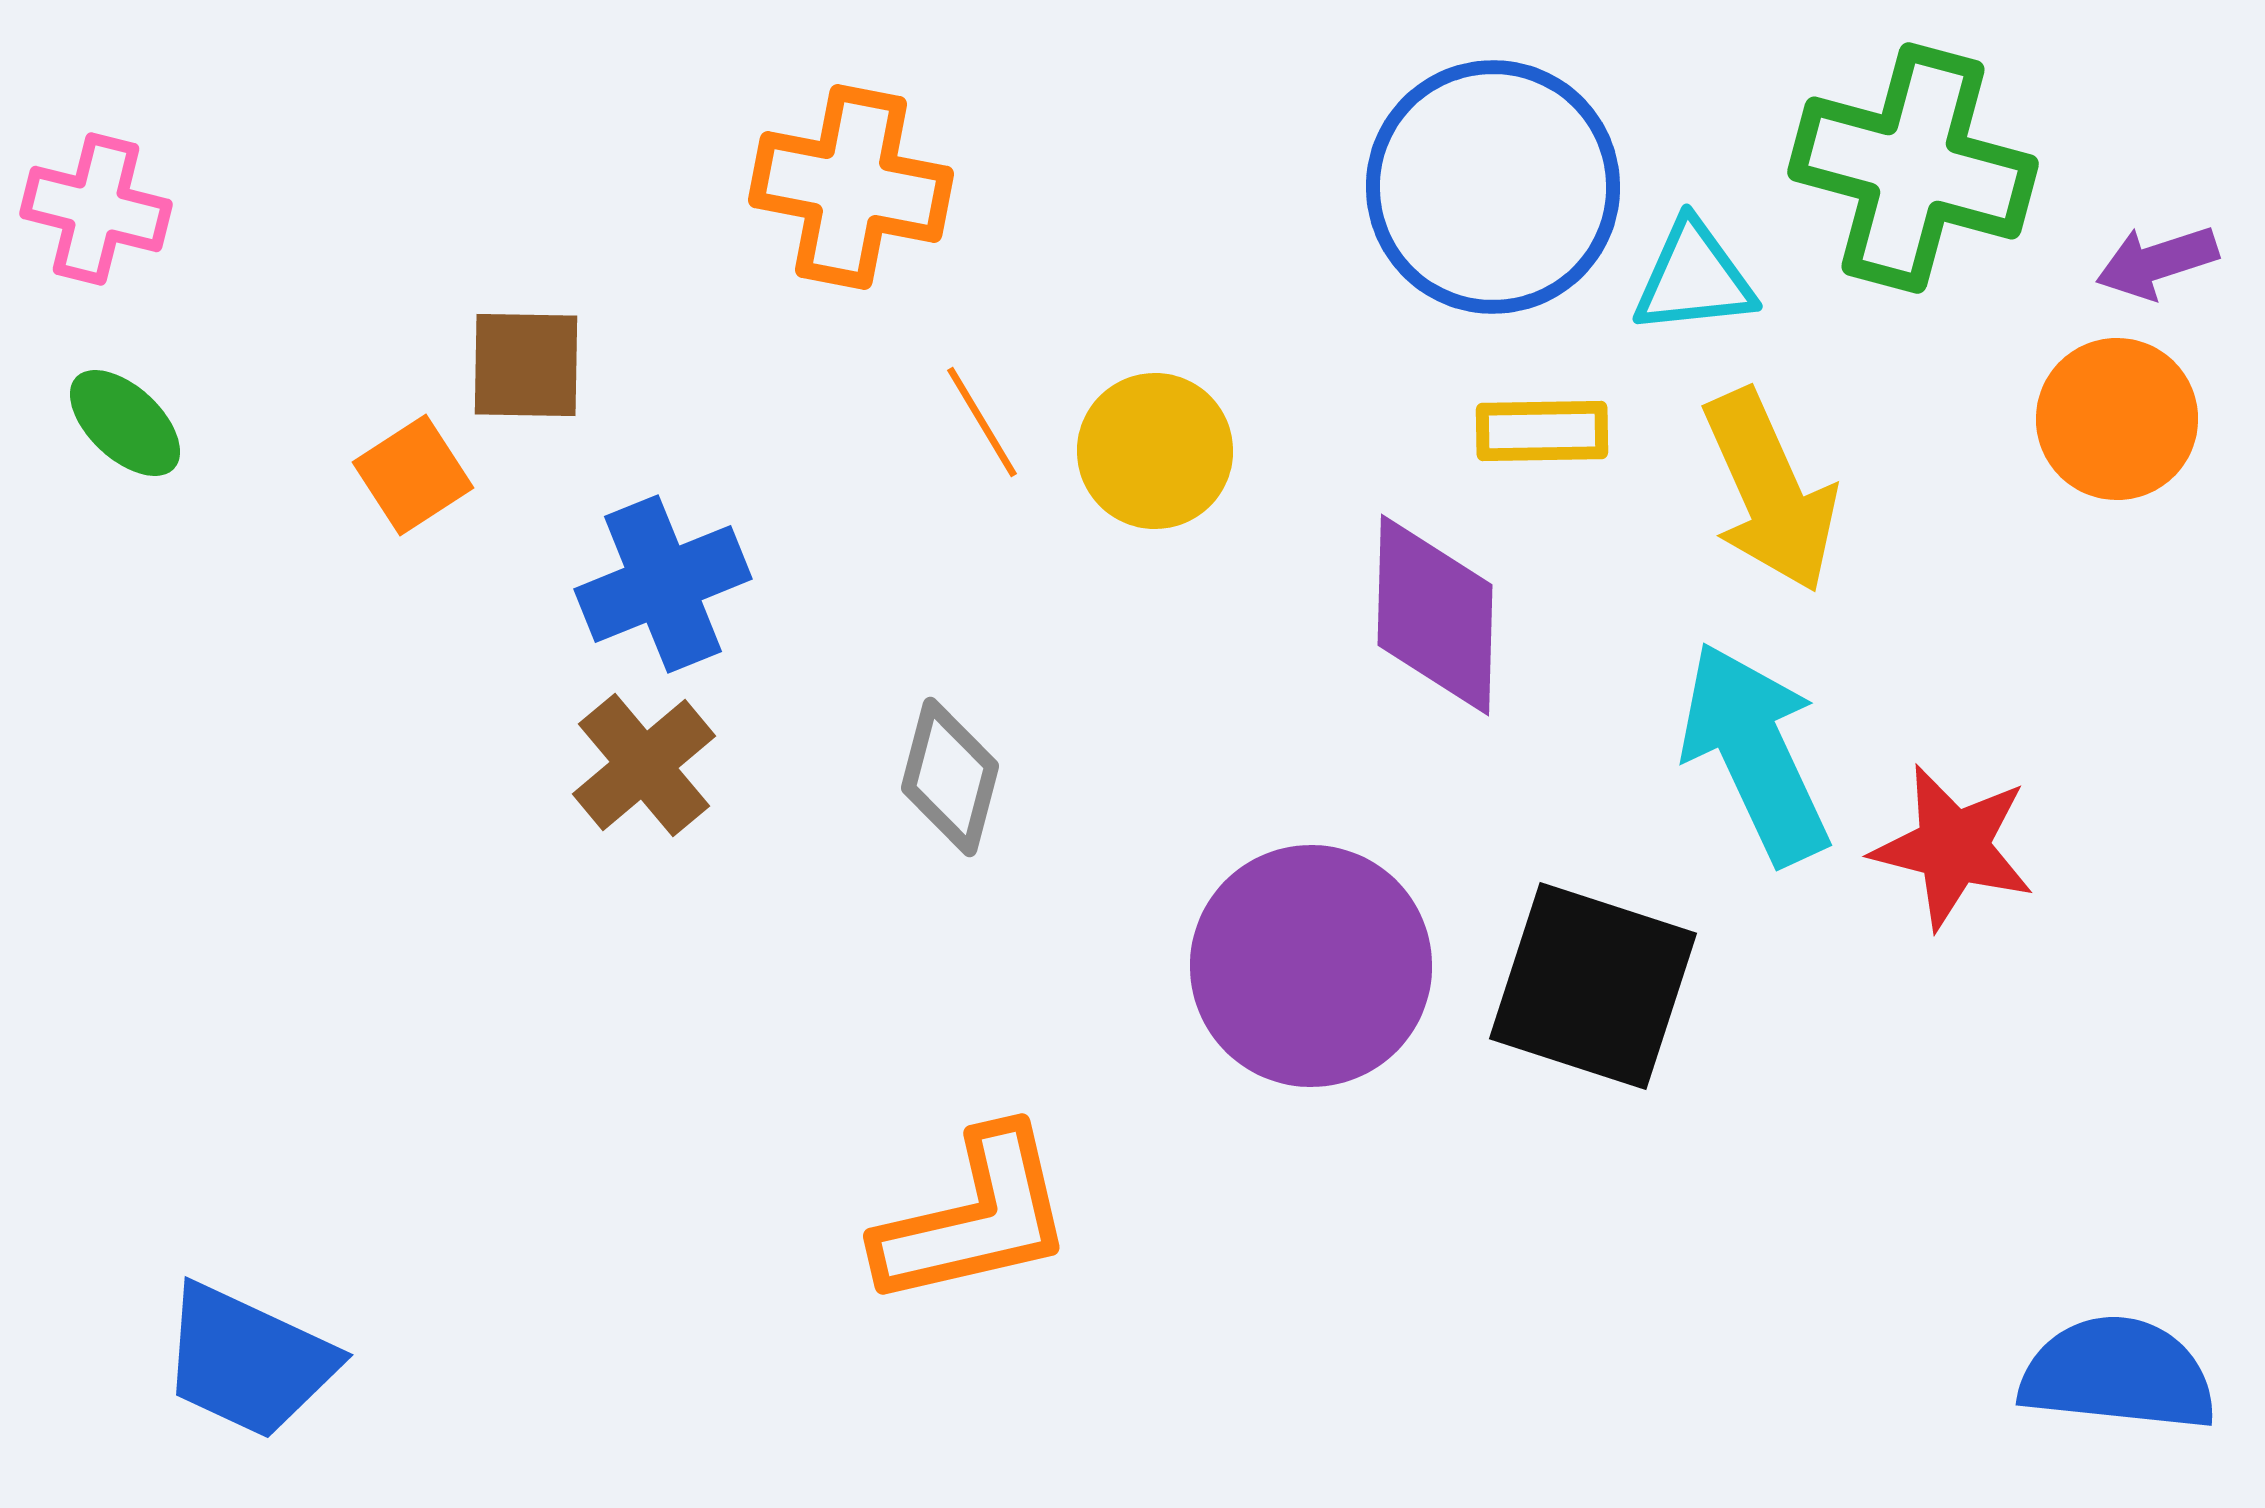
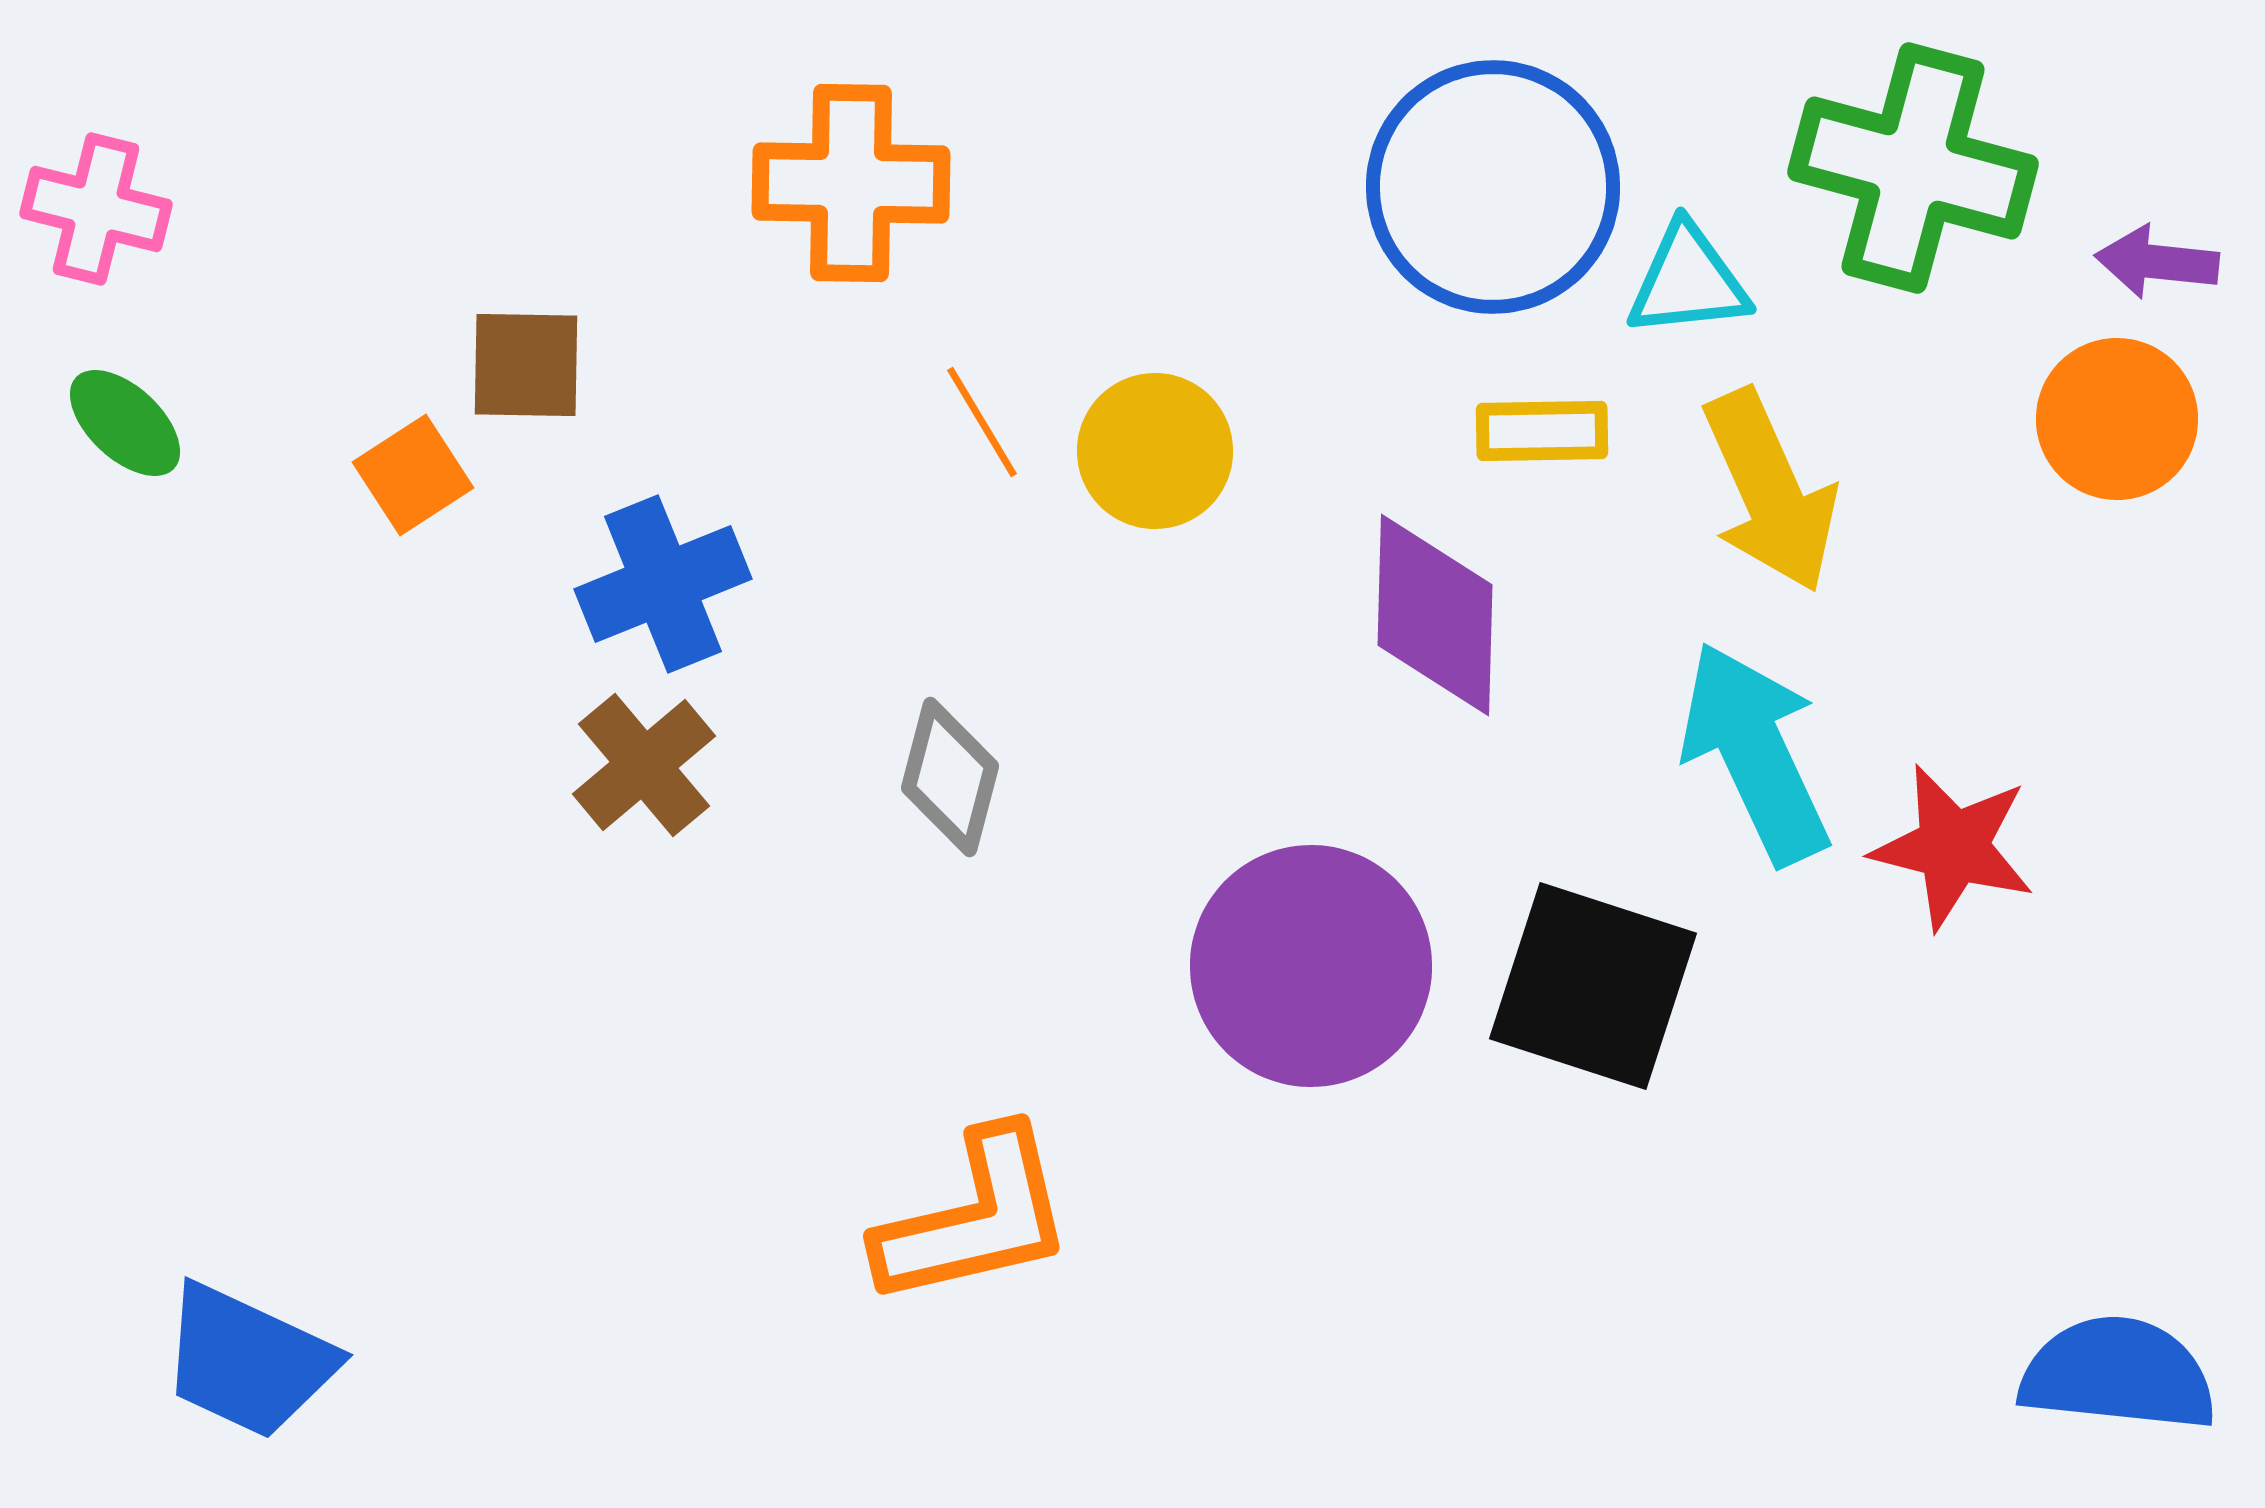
orange cross: moved 4 px up; rotated 10 degrees counterclockwise
purple arrow: rotated 24 degrees clockwise
cyan triangle: moved 6 px left, 3 px down
